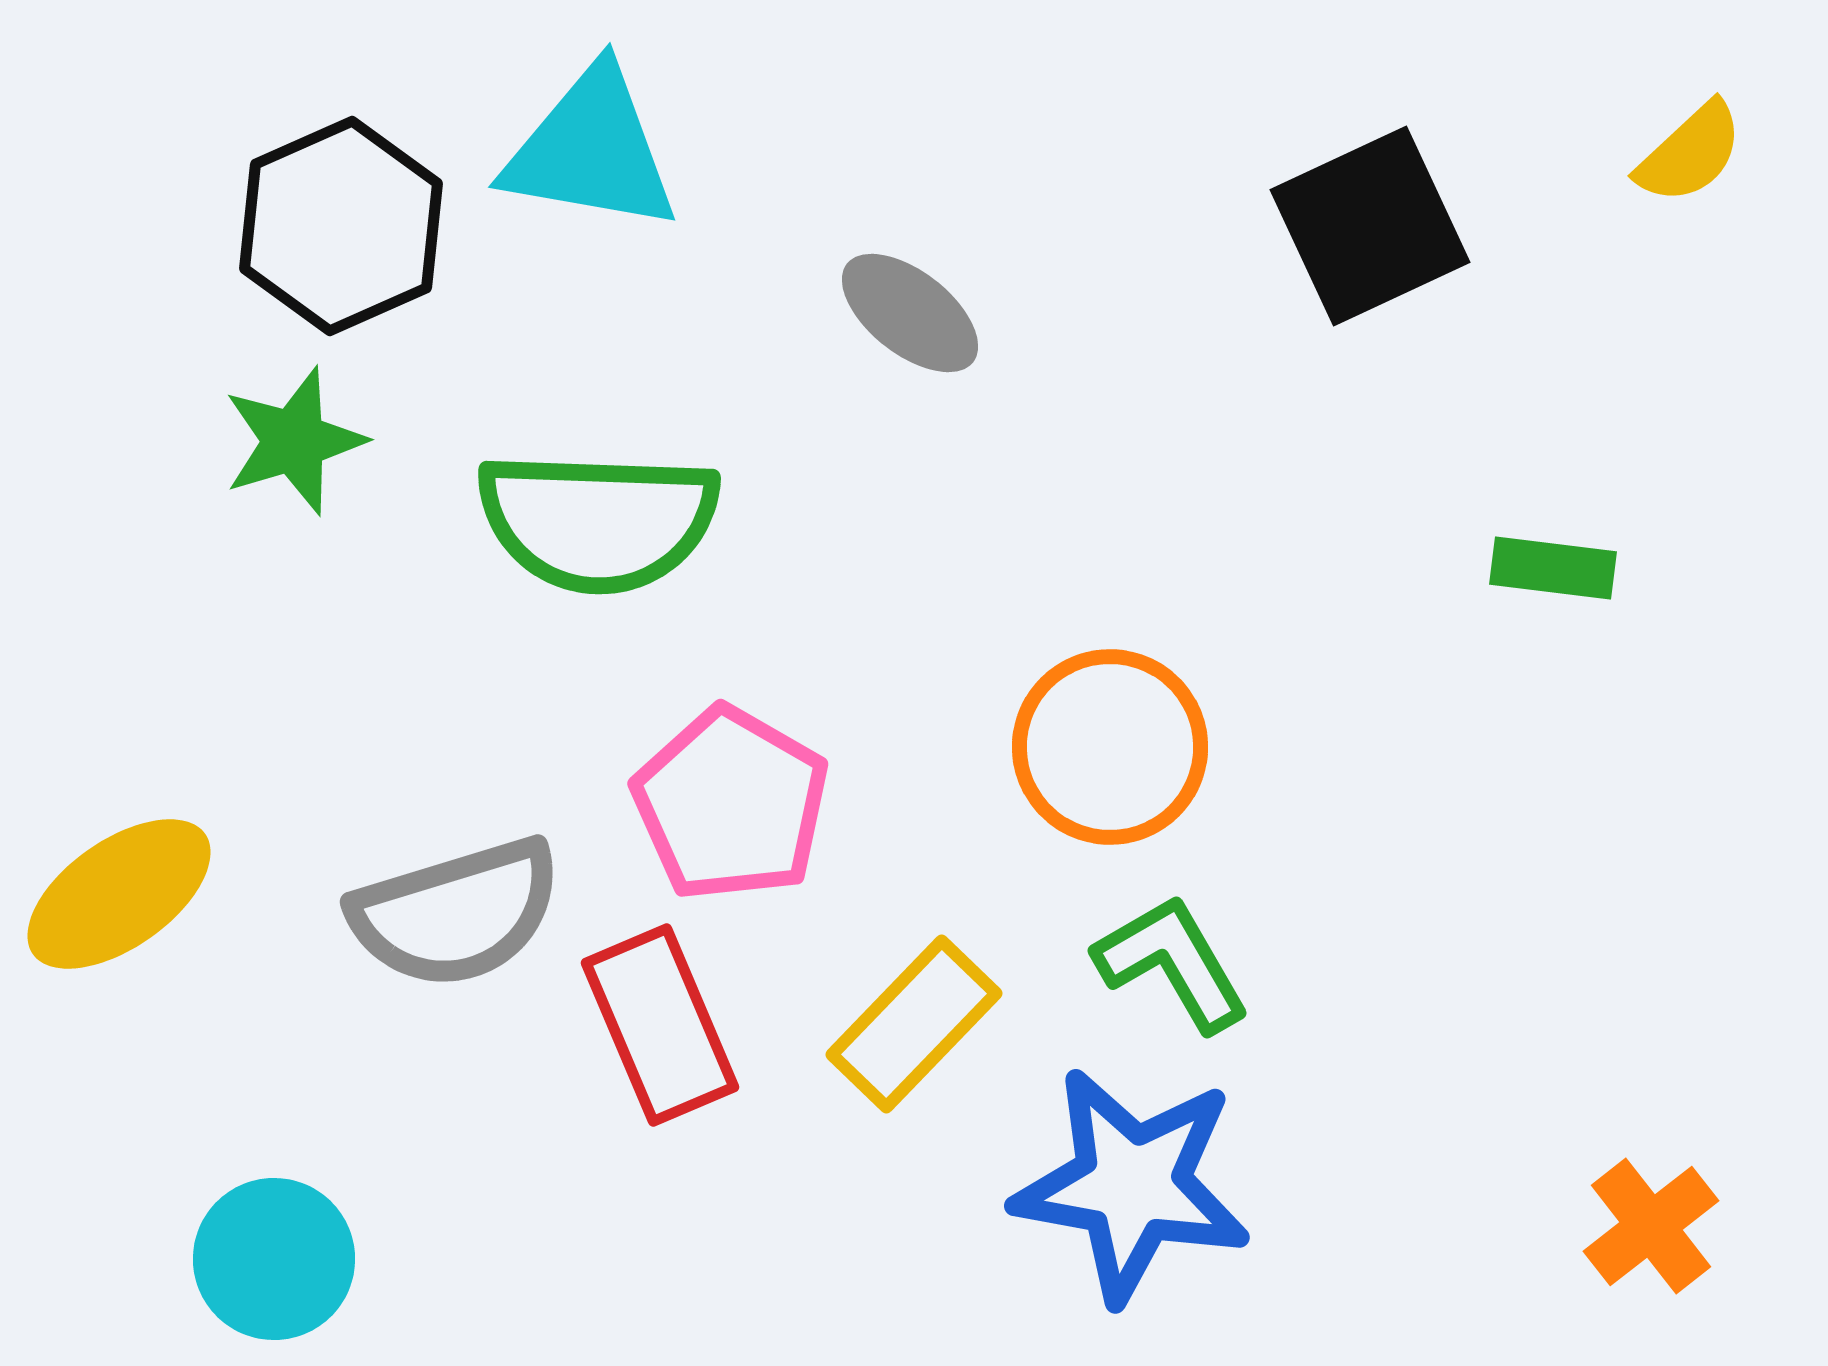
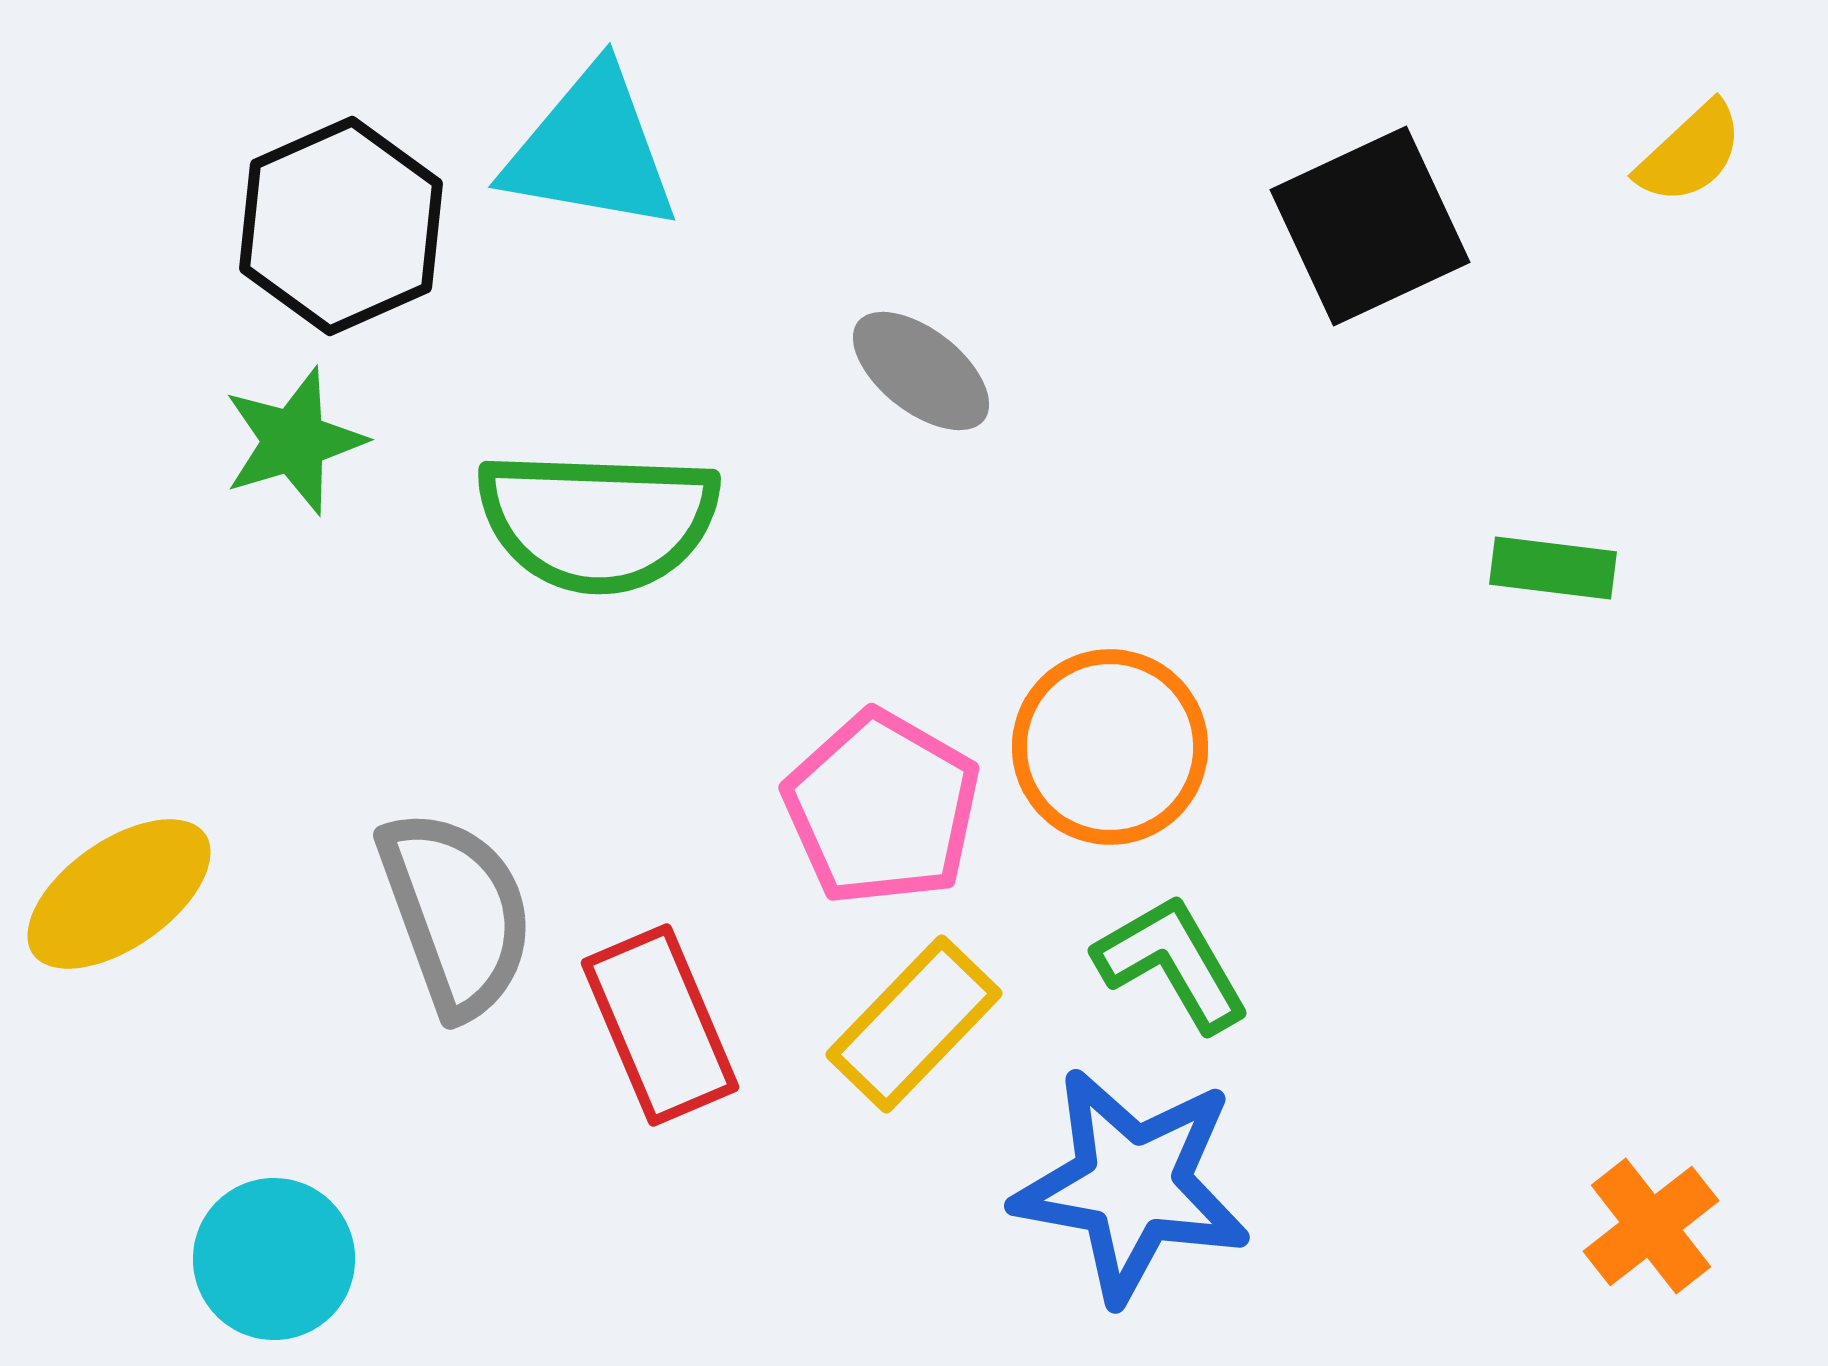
gray ellipse: moved 11 px right, 58 px down
pink pentagon: moved 151 px right, 4 px down
gray semicircle: rotated 93 degrees counterclockwise
